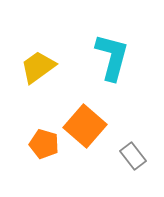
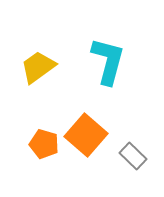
cyan L-shape: moved 4 px left, 4 px down
orange square: moved 1 px right, 9 px down
gray rectangle: rotated 8 degrees counterclockwise
